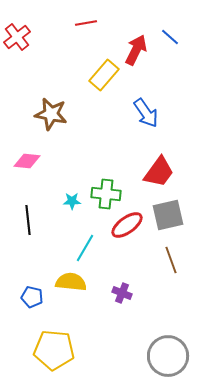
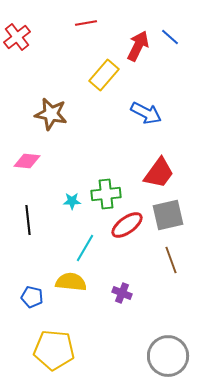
red arrow: moved 2 px right, 4 px up
blue arrow: rotated 28 degrees counterclockwise
red trapezoid: moved 1 px down
green cross: rotated 12 degrees counterclockwise
